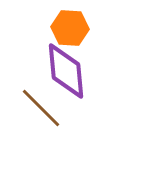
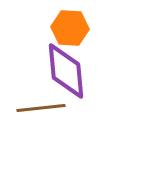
brown line: rotated 51 degrees counterclockwise
